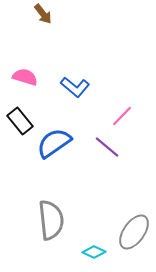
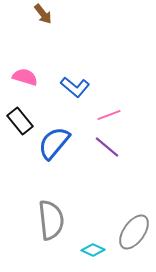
pink line: moved 13 px left, 1 px up; rotated 25 degrees clockwise
blue semicircle: rotated 15 degrees counterclockwise
cyan diamond: moved 1 px left, 2 px up
